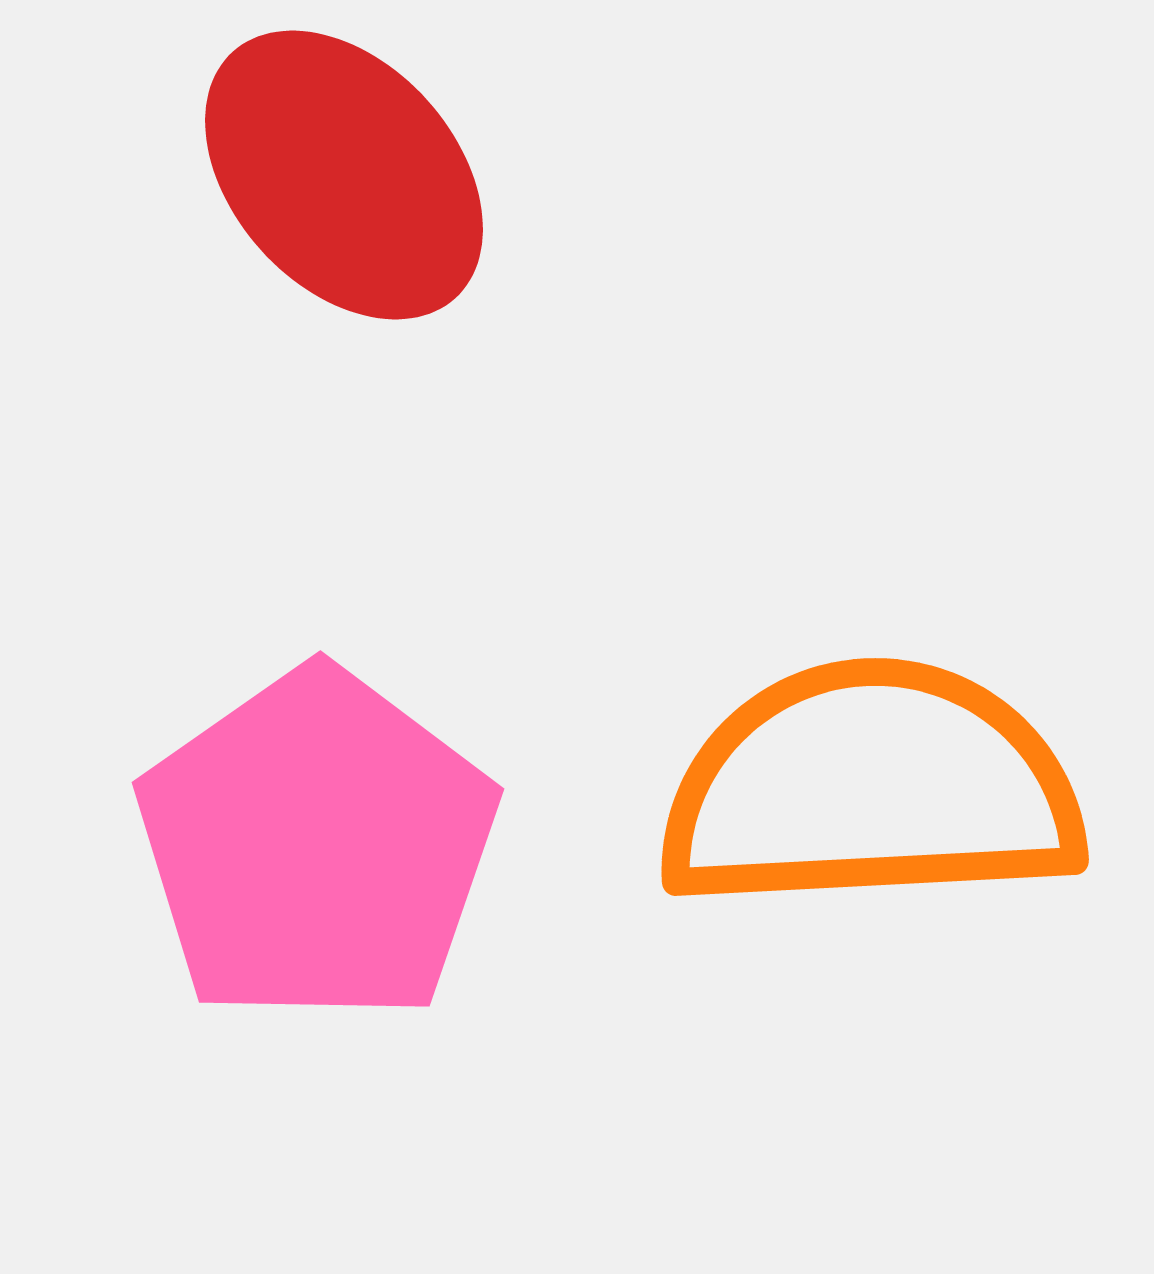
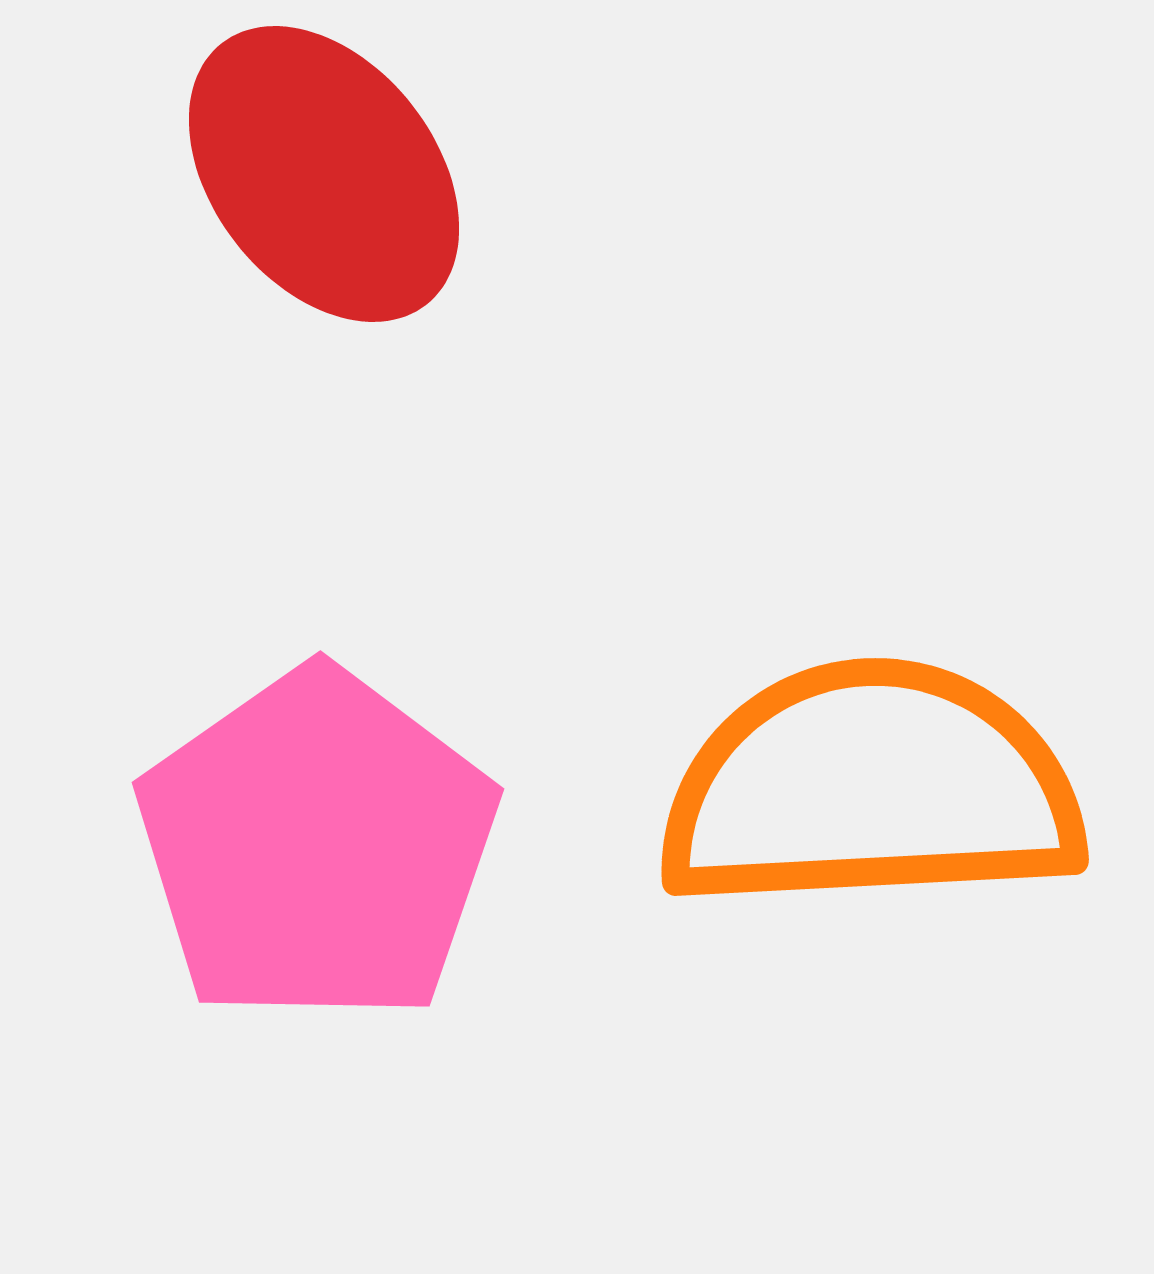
red ellipse: moved 20 px left, 1 px up; rotated 4 degrees clockwise
